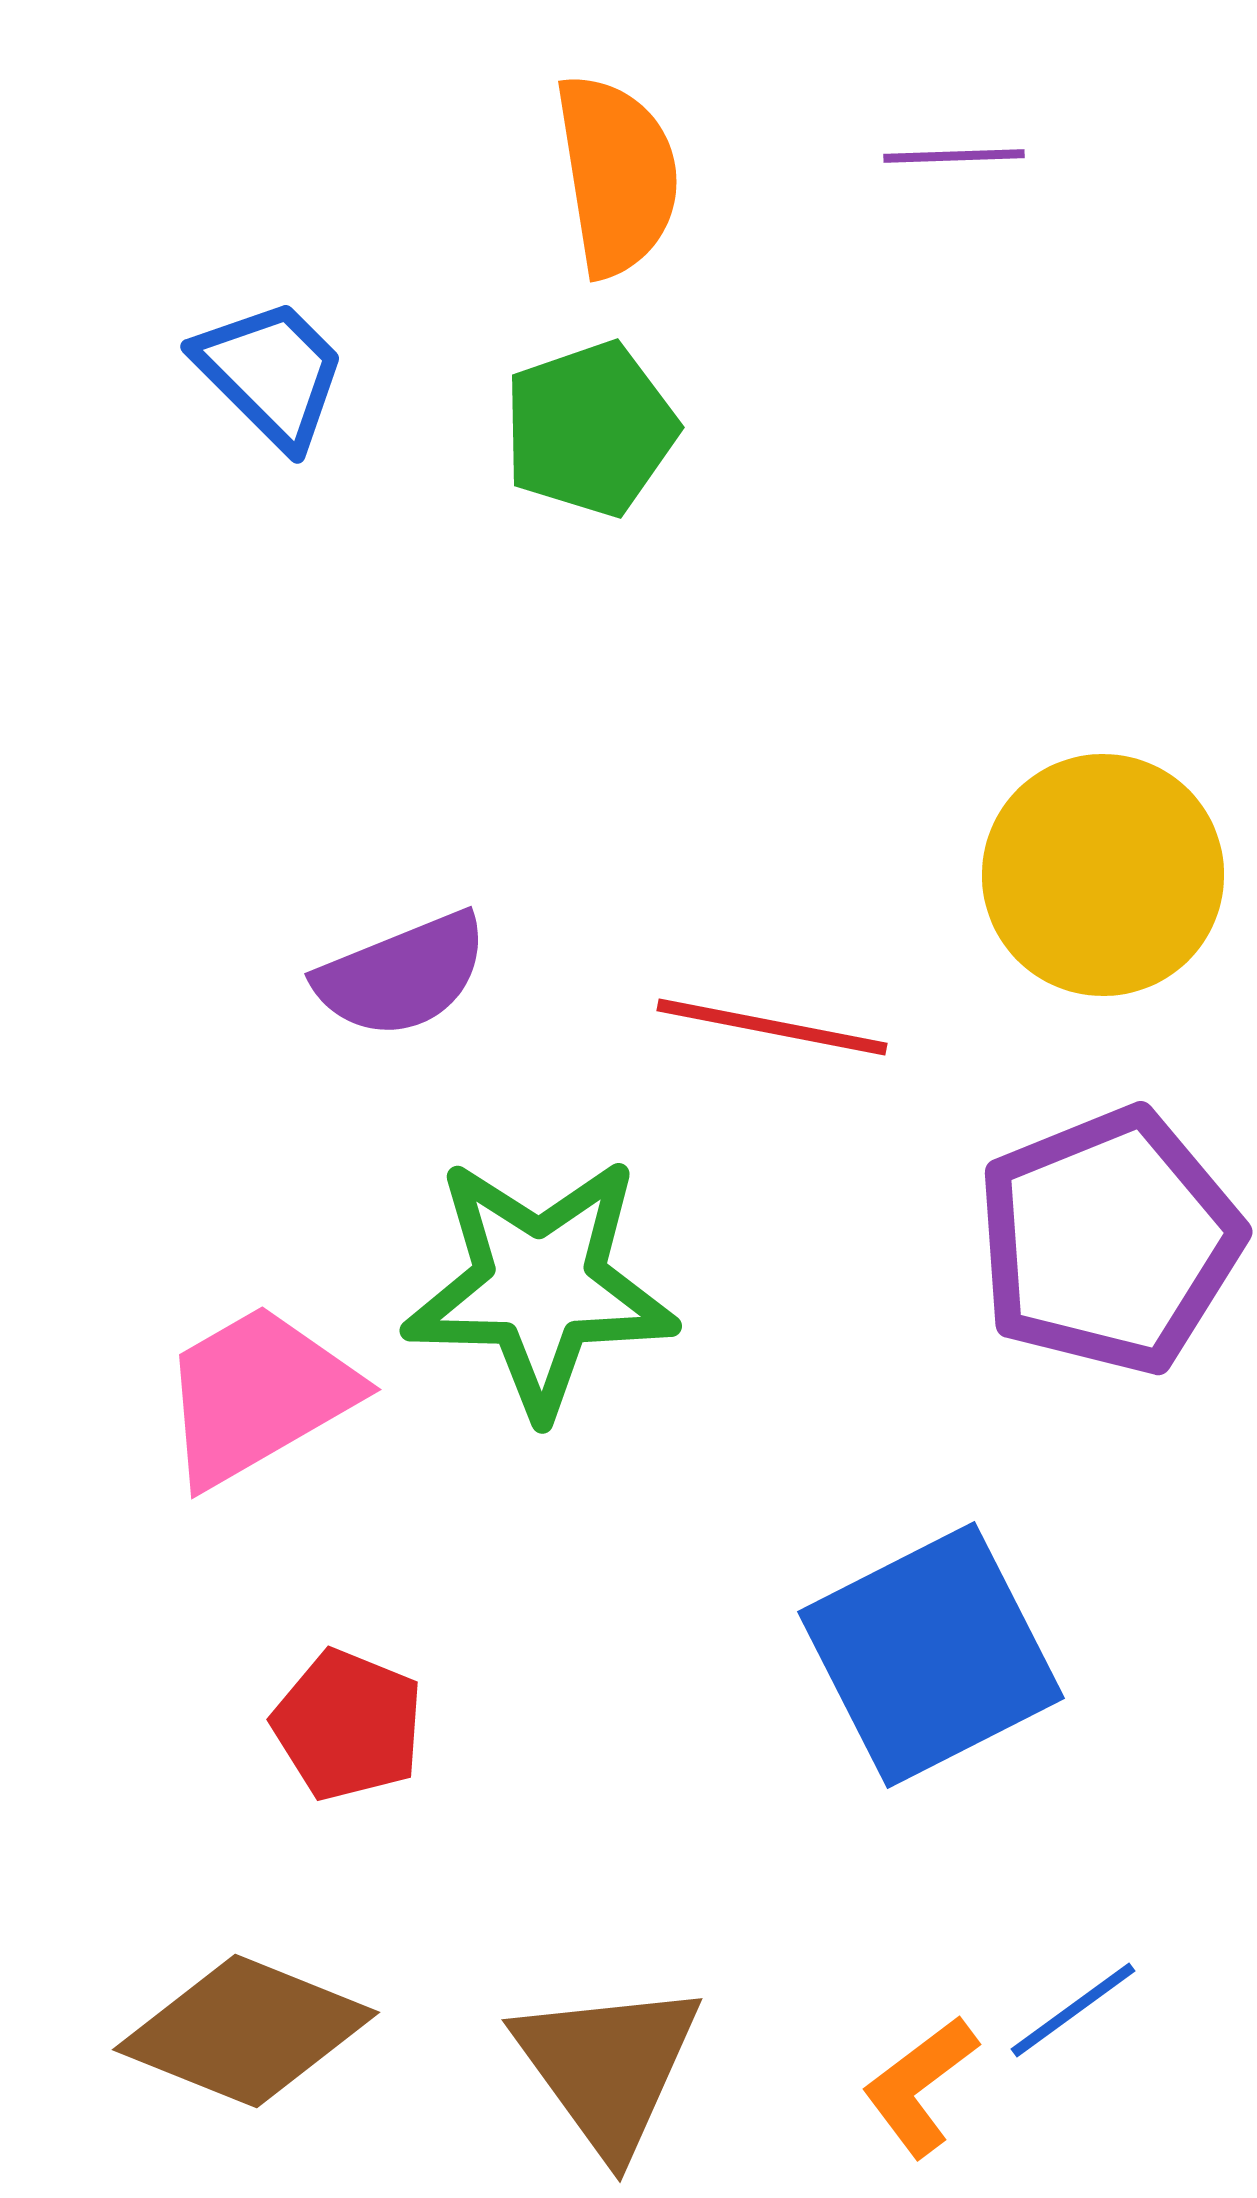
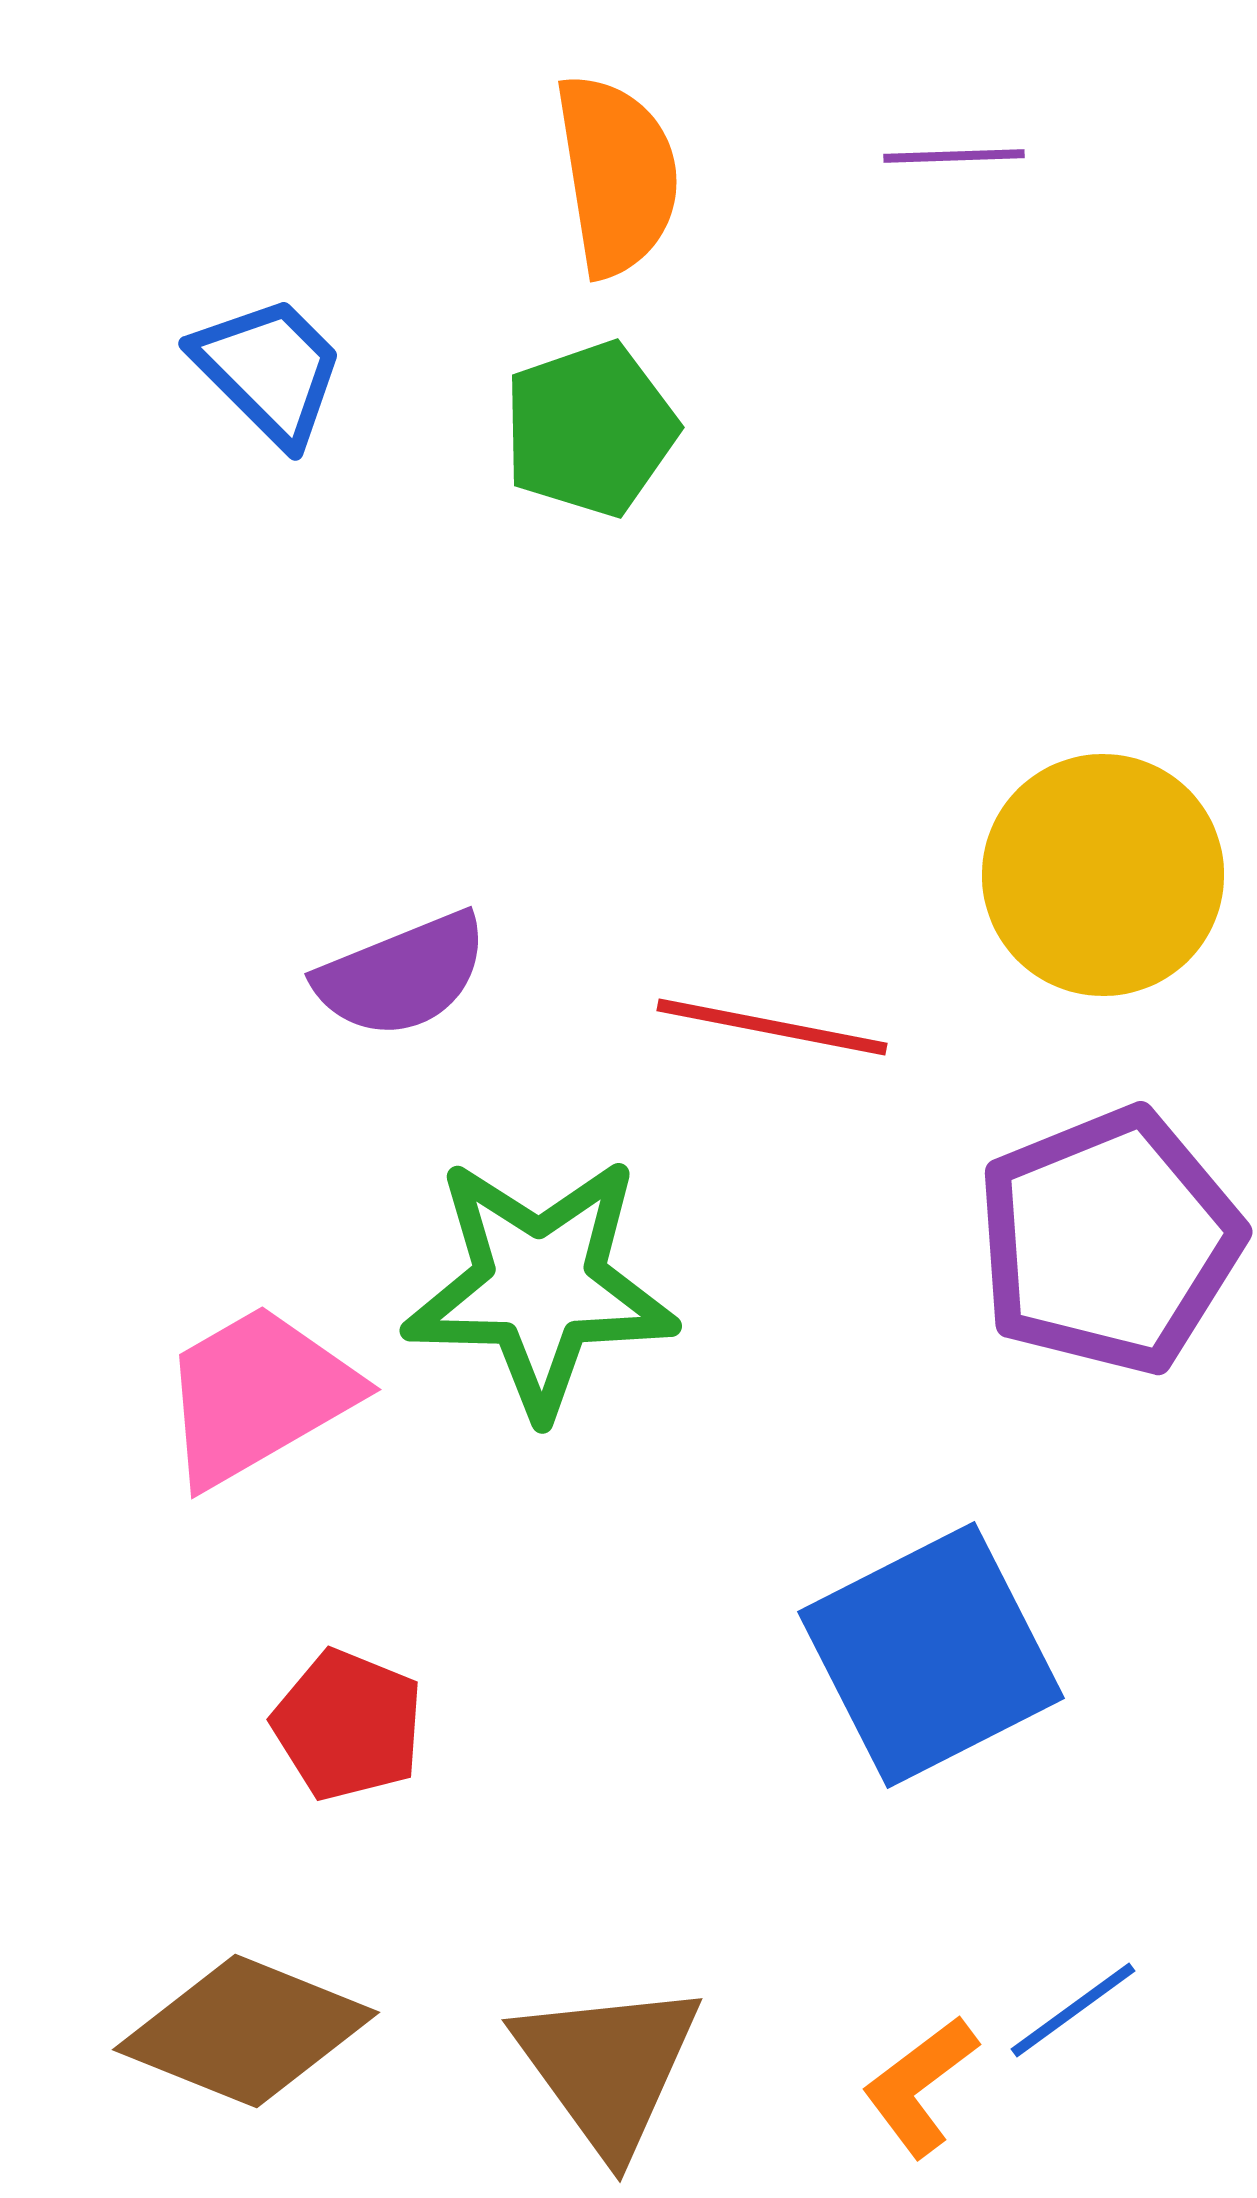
blue trapezoid: moved 2 px left, 3 px up
